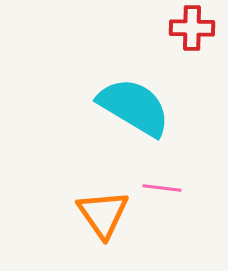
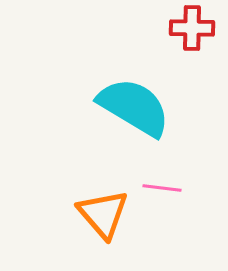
orange triangle: rotated 6 degrees counterclockwise
